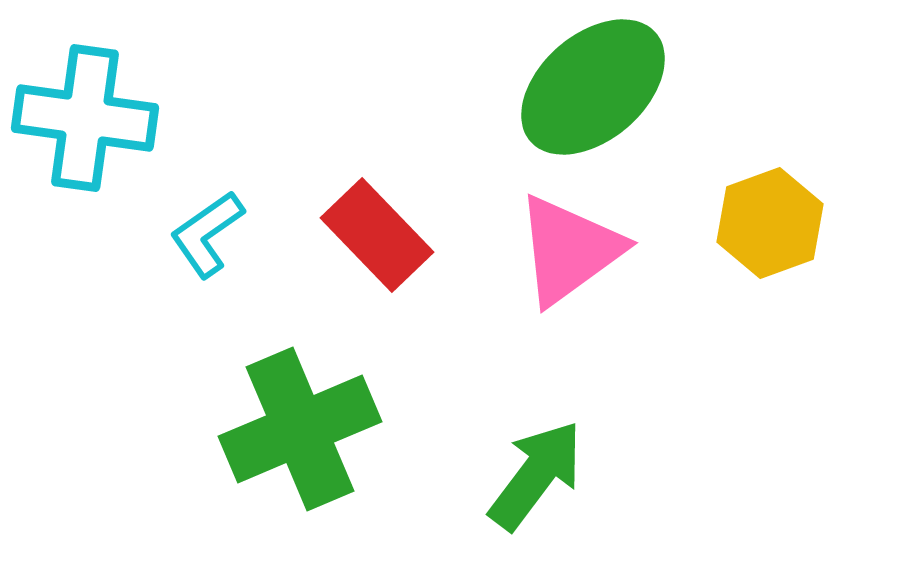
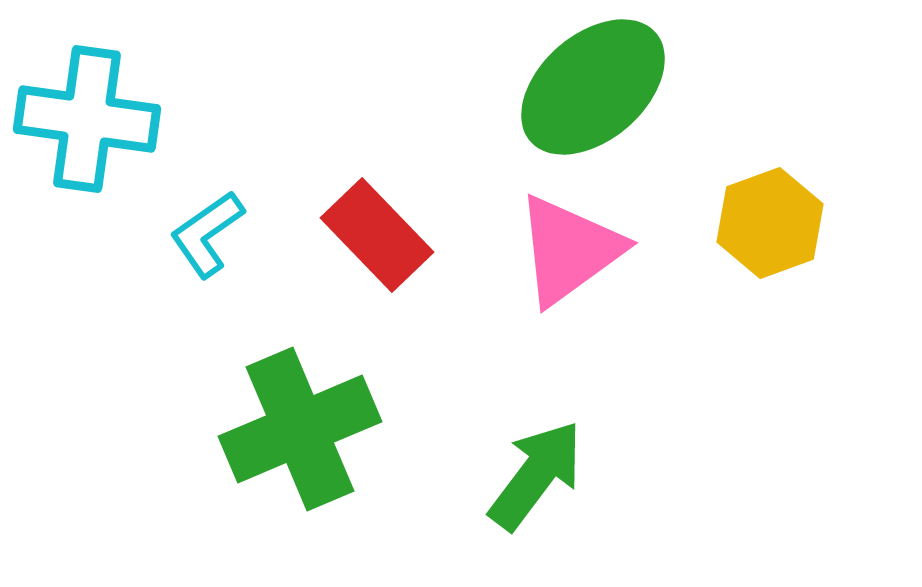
cyan cross: moved 2 px right, 1 px down
